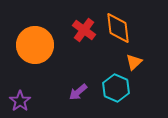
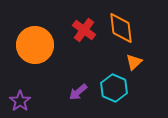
orange diamond: moved 3 px right
cyan hexagon: moved 2 px left
